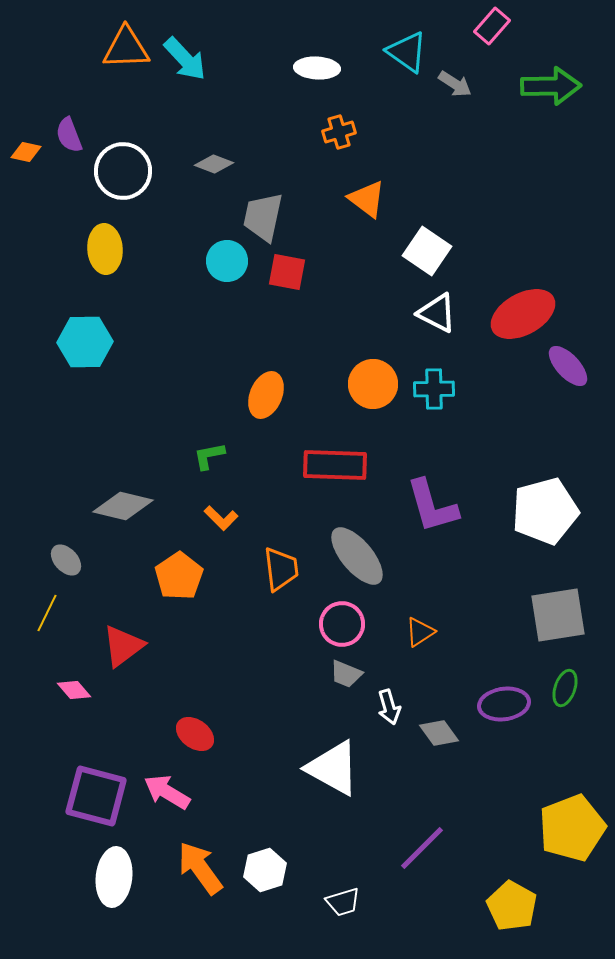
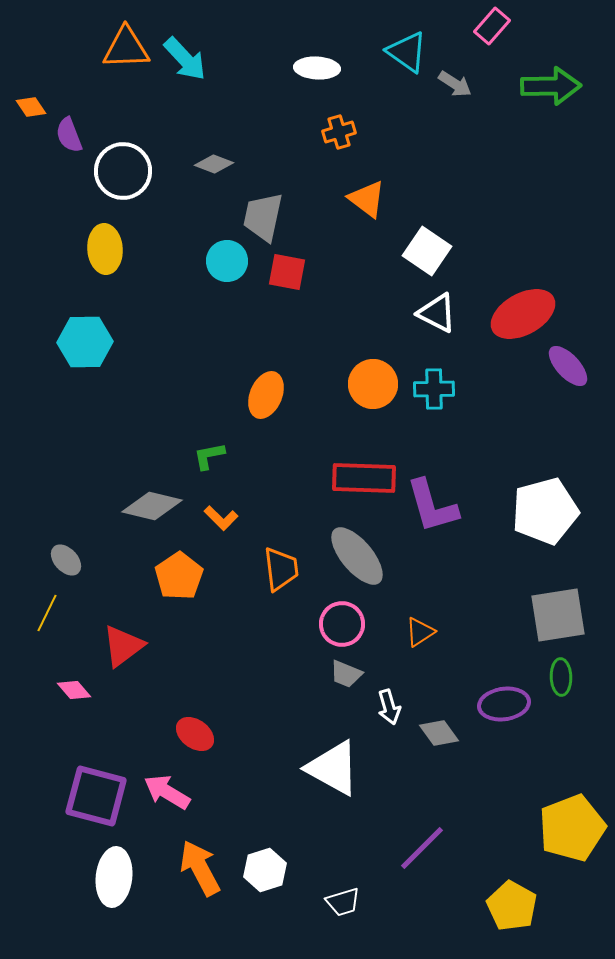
orange diamond at (26, 152): moved 5 px right, 45 px up; rotated 44 degrees clockwise
red rectangle at (335, 465): moved 29 px right, 13 px down
gray diamond at (123, 506): moved 29 px right
green ellipse at (565, 688): moved 4 px left, 11 px up; rotated 21 degrees counterclockwise
orange arrow at (200, 868): rotated 8 degrees clockwise
